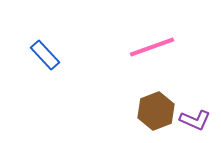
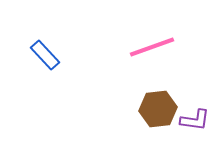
brown hexagon: moved 2 px right, 2 px up; rotated 15 degrees clockwise
purple L-shape: rotated 16 degrees counterclockwise
